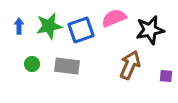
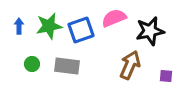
black star: moved 1 px down
